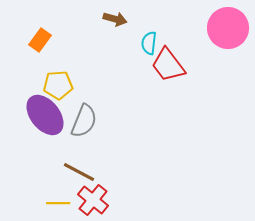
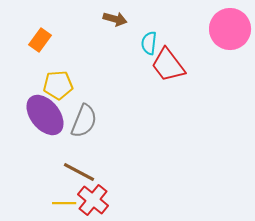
pink circle: moved 2 px right, 1 px down
yellow line: moved 6 px right
